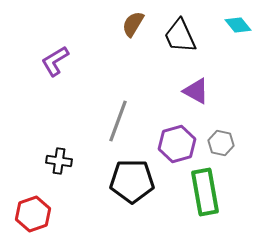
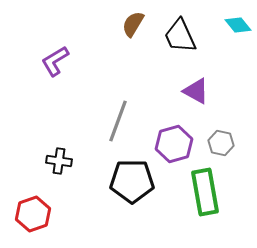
purple hexagon: moved 3 px left
